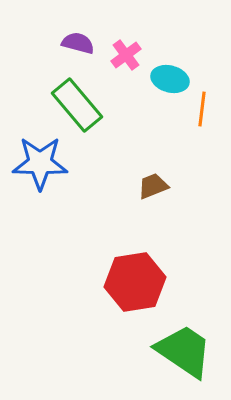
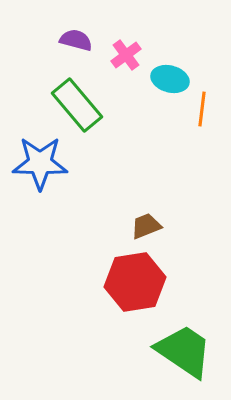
purple semicircle: moved 2 px left, 3 px up
brown trapezoid: moved 7 px left, 40 px down
